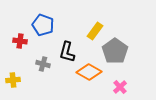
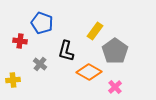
blue pentagon: moved 1 px left, 2 px up
black L-shape: moved 1 px left, 1 px up
gray cross: moved 3 px left; rotated 24 degrees clockwise
pink cross: moved 5 px left
